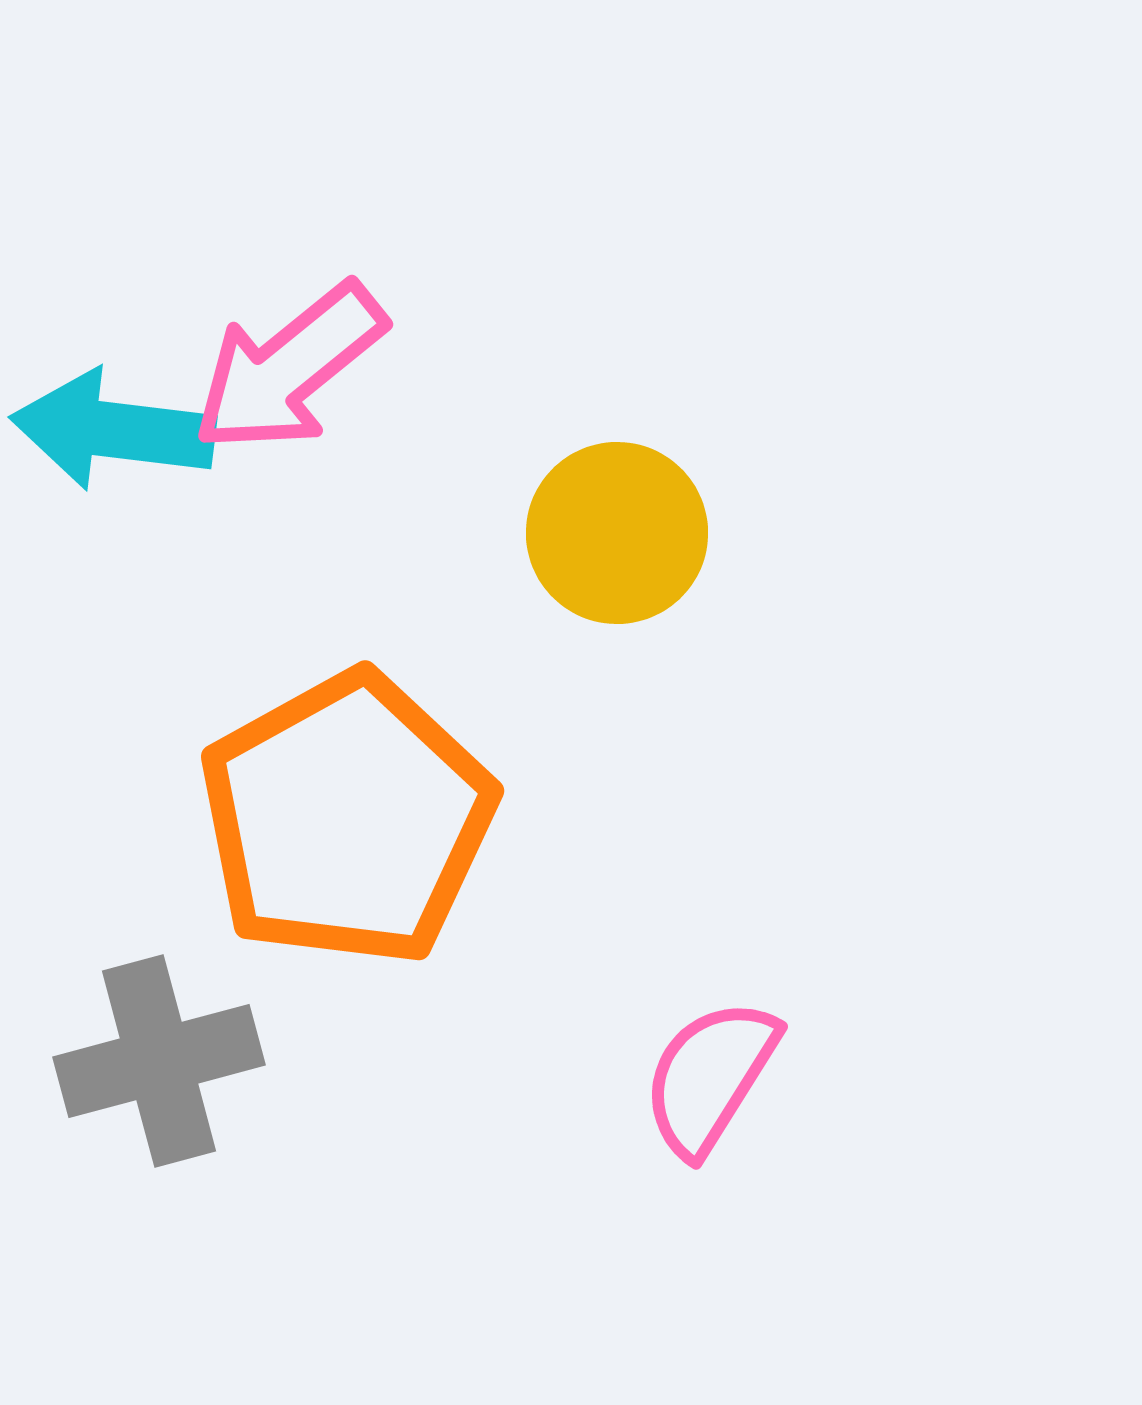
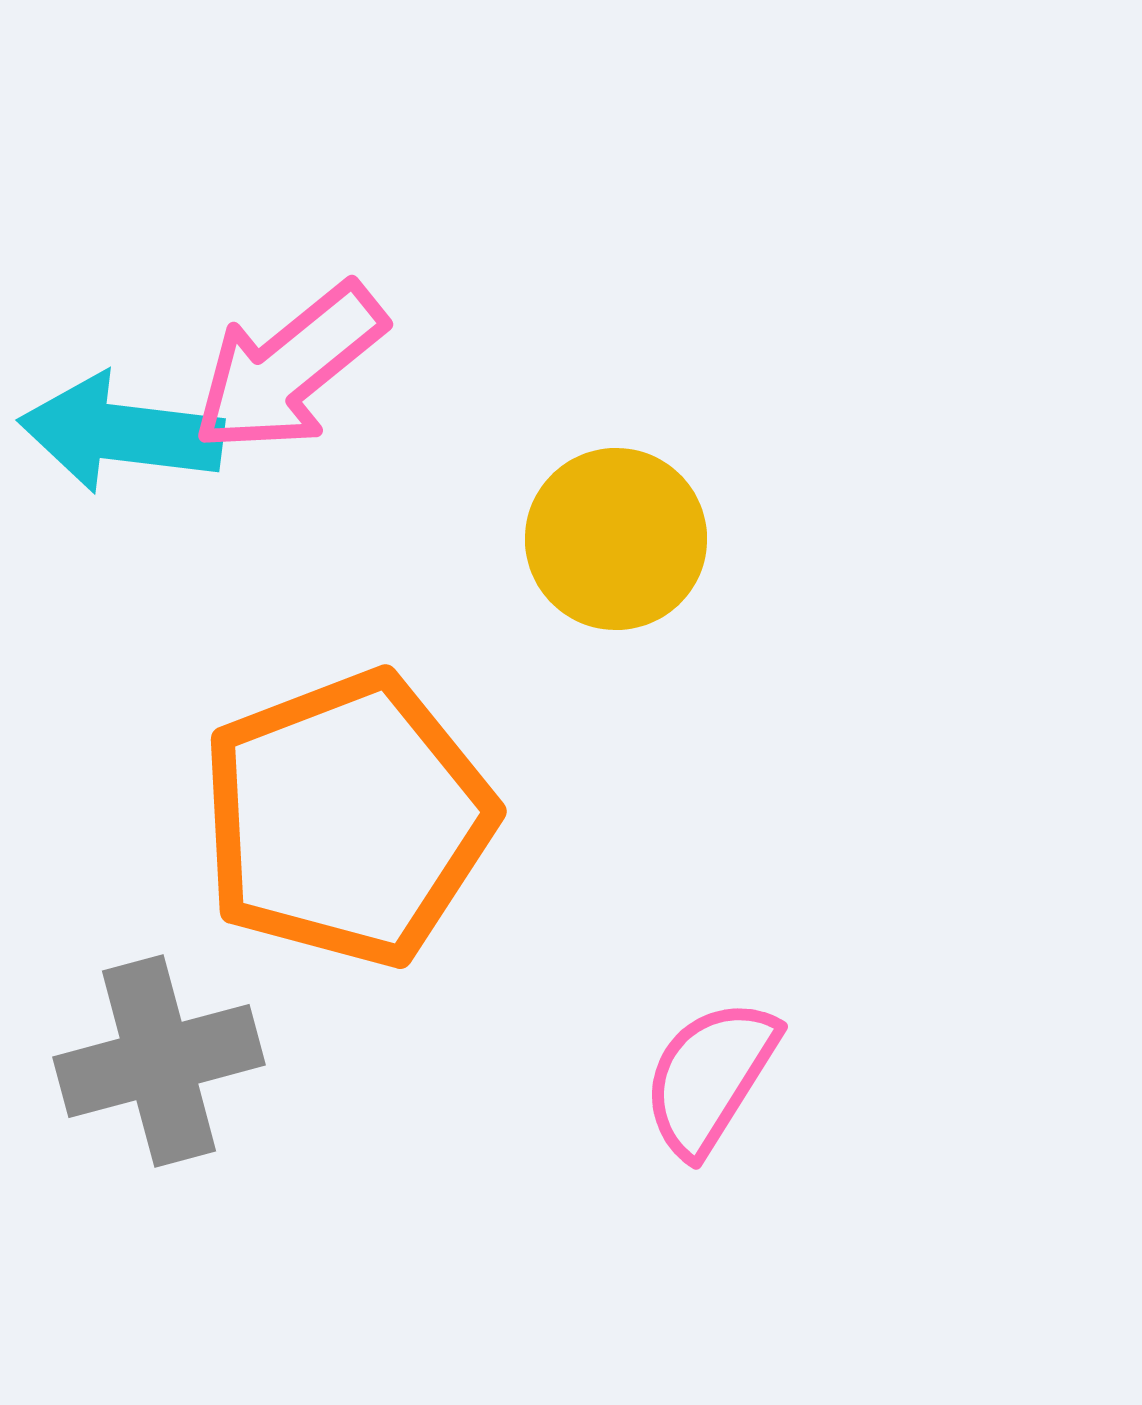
cyan arrow: moved 8 px right, 3 px down
yellow circle: moved 1 px left, 6 px down
orange pentagon: rotated 8 degrees clockwise
